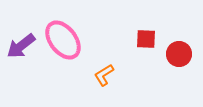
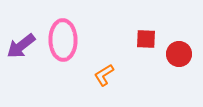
pink ellipse: rotated 36 degrees clockwise
